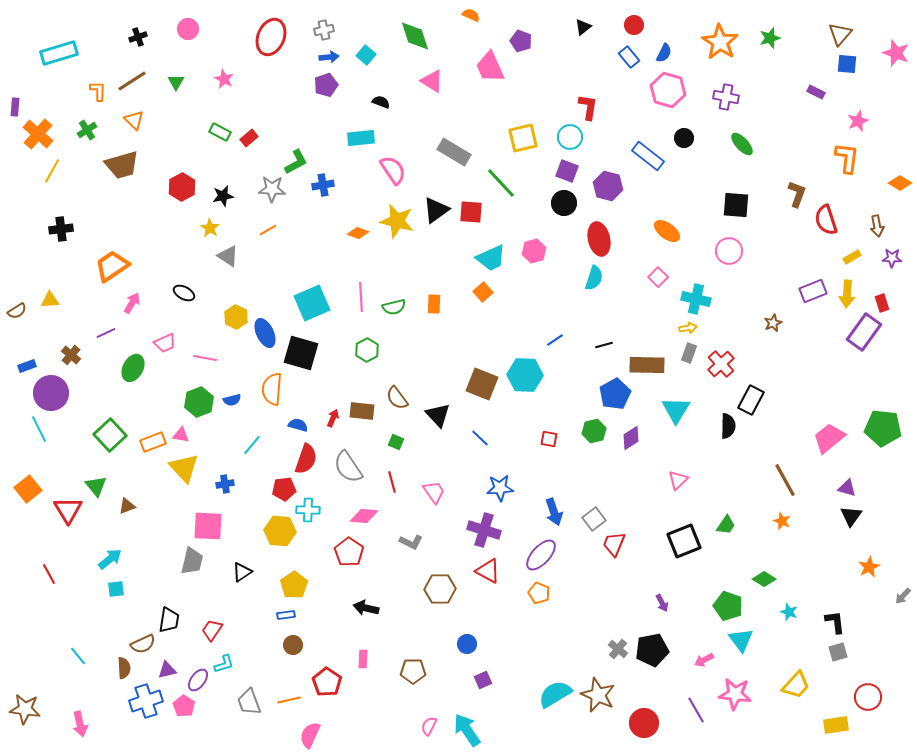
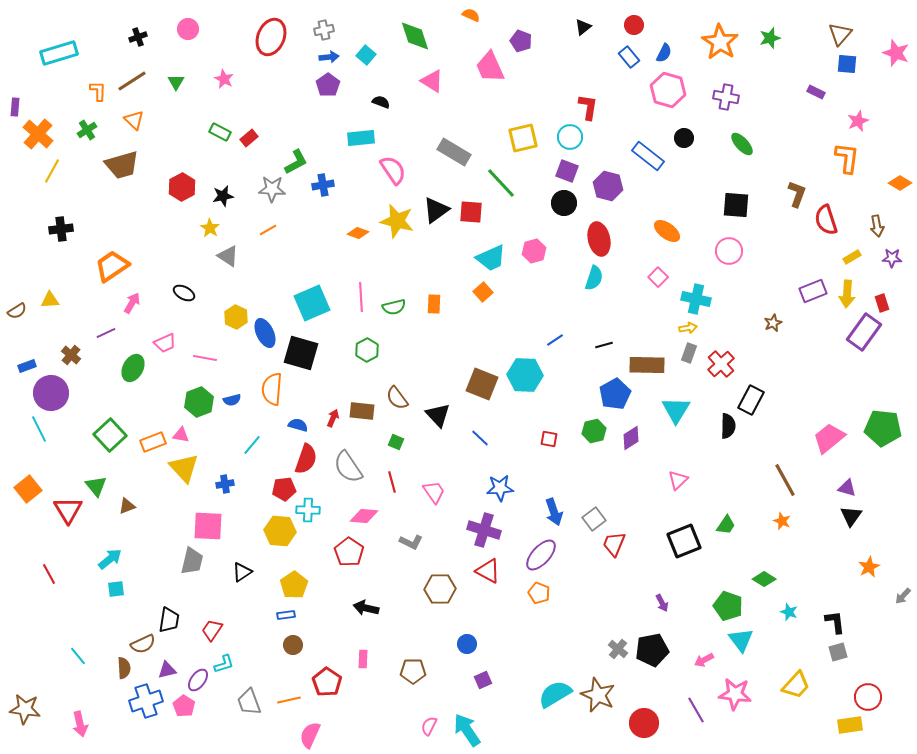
purple pentagon at (326, 85): moved 2 px right; rotated 15 degrees counterclockwise
yellow rectangle at (836, 725): moved 14 px right
